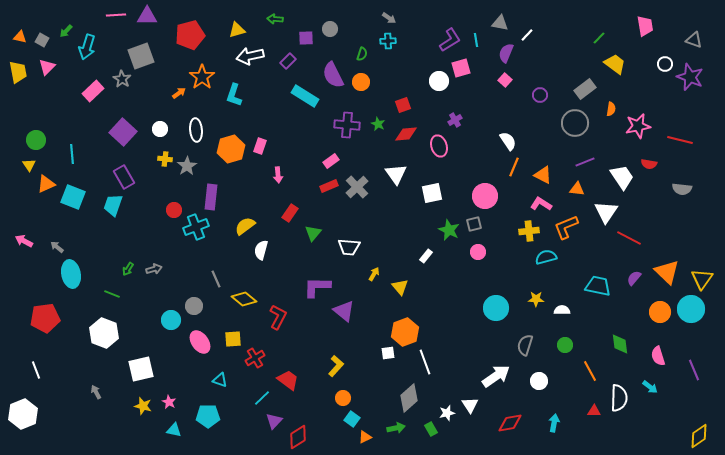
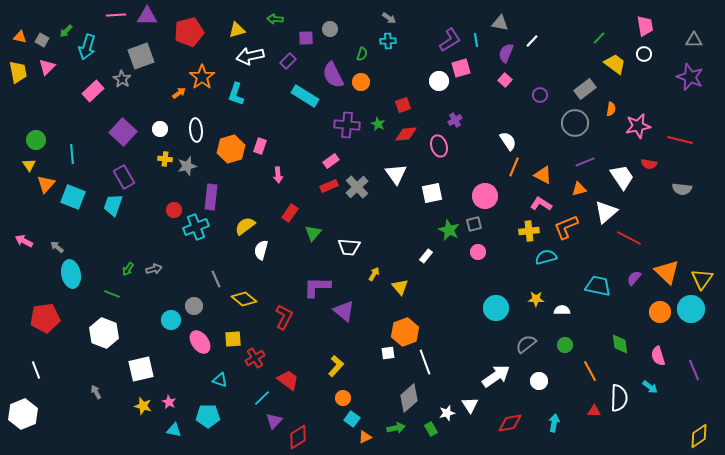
red pentagon at (190, 35): moved 1 px left, 3 px up
white line at (527, 35): moved 5 px right, 6 px down
gray triangle at (694, 40): rotated 18 degrees counterclockwise
white circle at (665, 64): moved 21 px left, 10 px up
cyan L-shape at (234, 95): moved 2 px right, 1 px up
gray star at (187, 166): rotated 18 degrees clockwise
orange triangle at (46, 184): rotated 24 degrees counterclockwise
orange triangle at (577, 189): moved 2 px right; rotated 21 degrees counterclockwise
white triangle at (606, 212): rotated 15 degrees clockwise
red L-shape at (278, 317): moved 6 px right
gray semicircle at (525, 345): moved 1 px right, 1 px up; rotated 35 degrees clockwise
